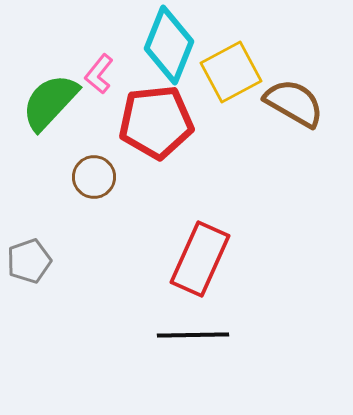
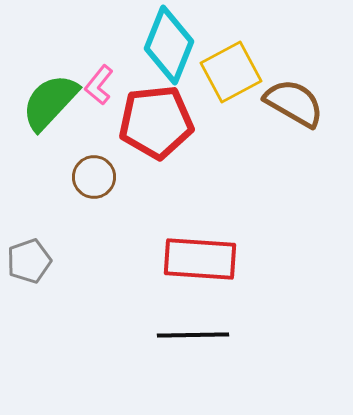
pink L-shape: moved 11 px down
red rectangle: rotated 70 degrees clockwise
